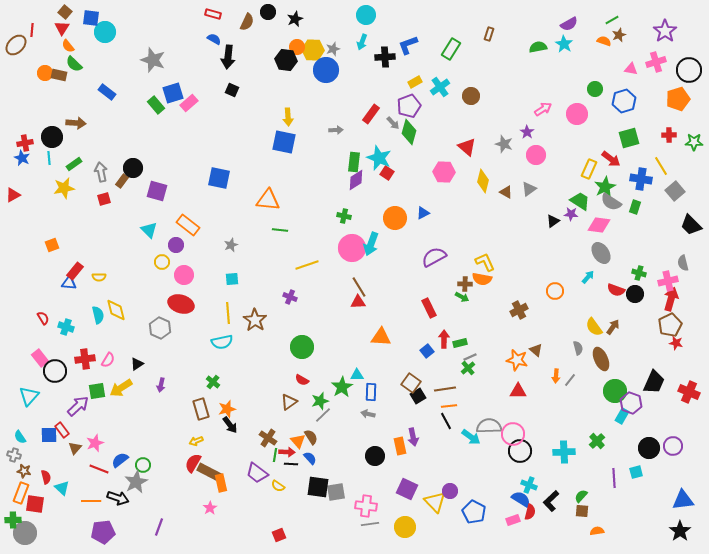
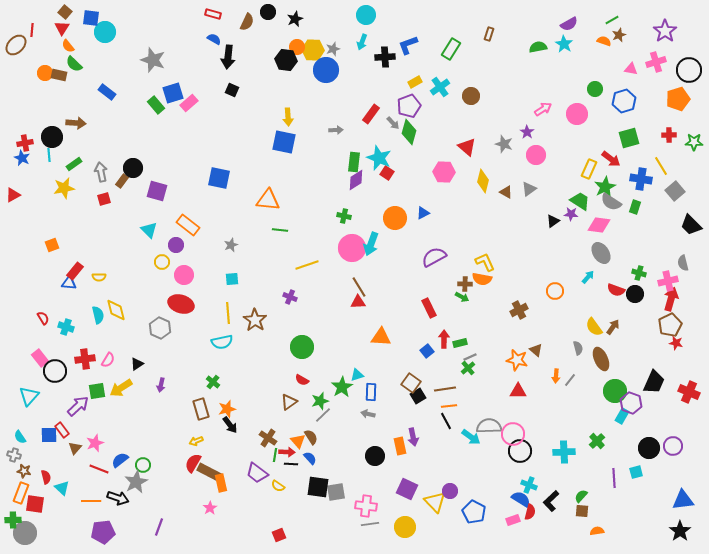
cyan line at (49, 158): moved 3 px up
cyan triangle at (357, 375): rotated 16 degrees counterclockwise
